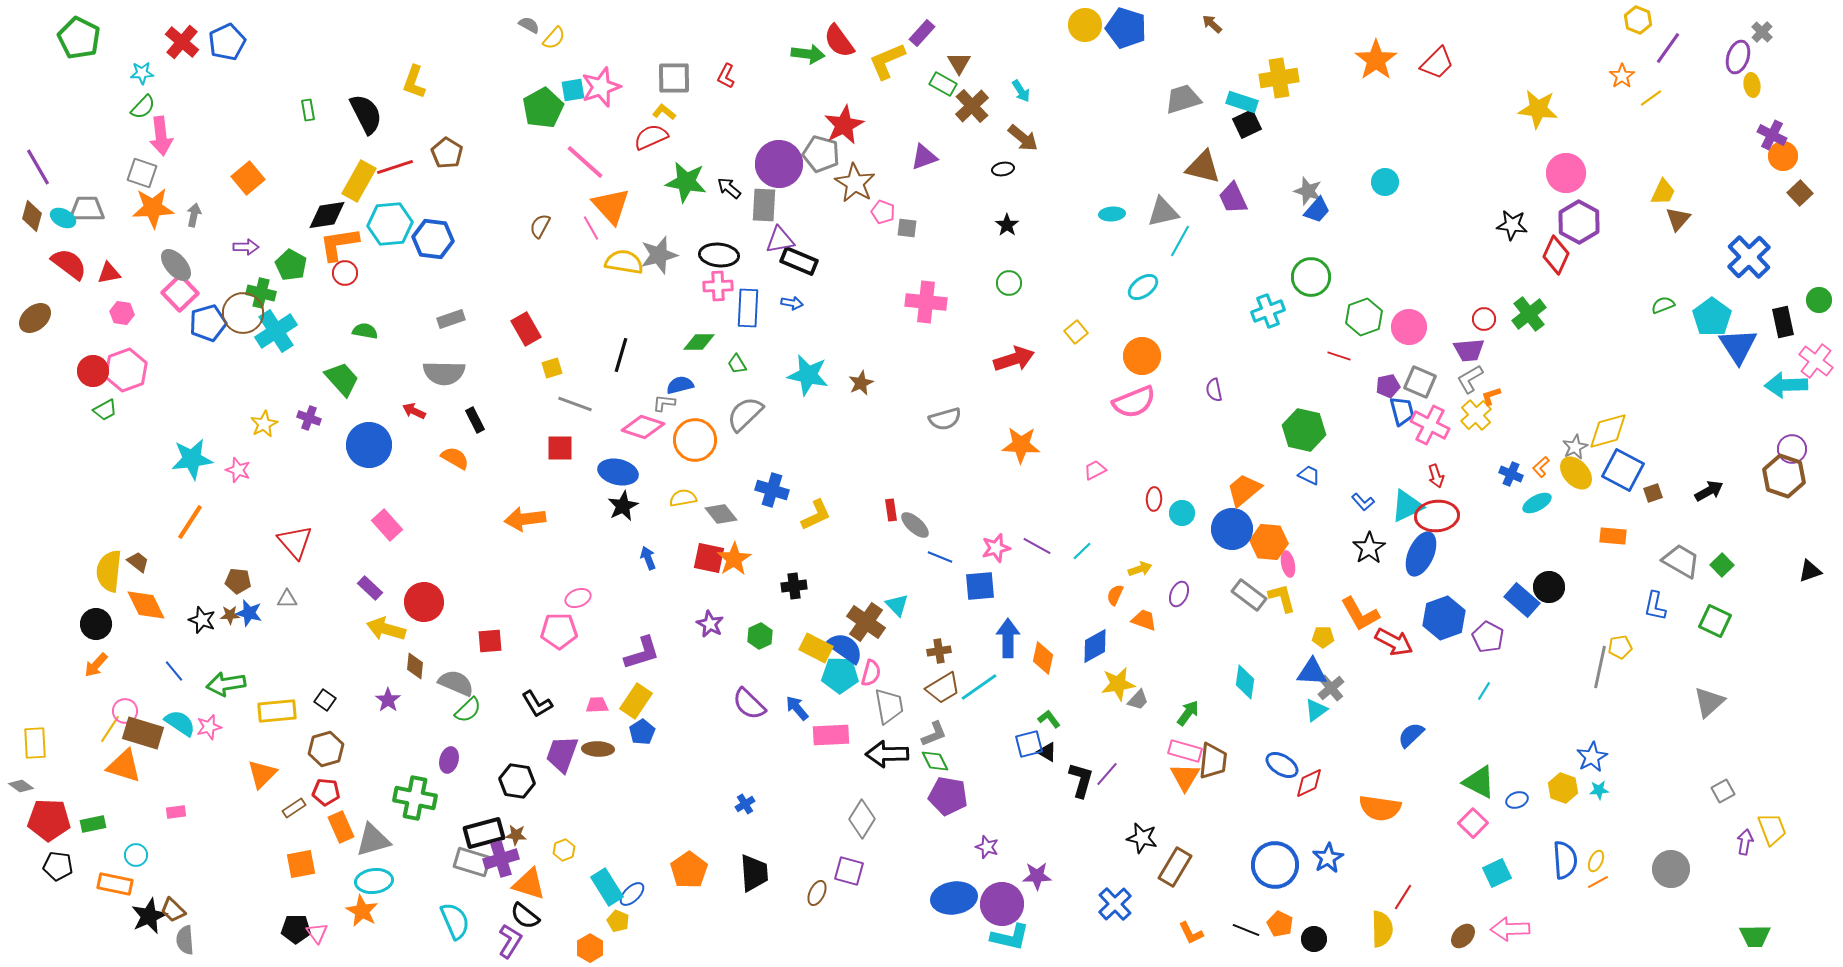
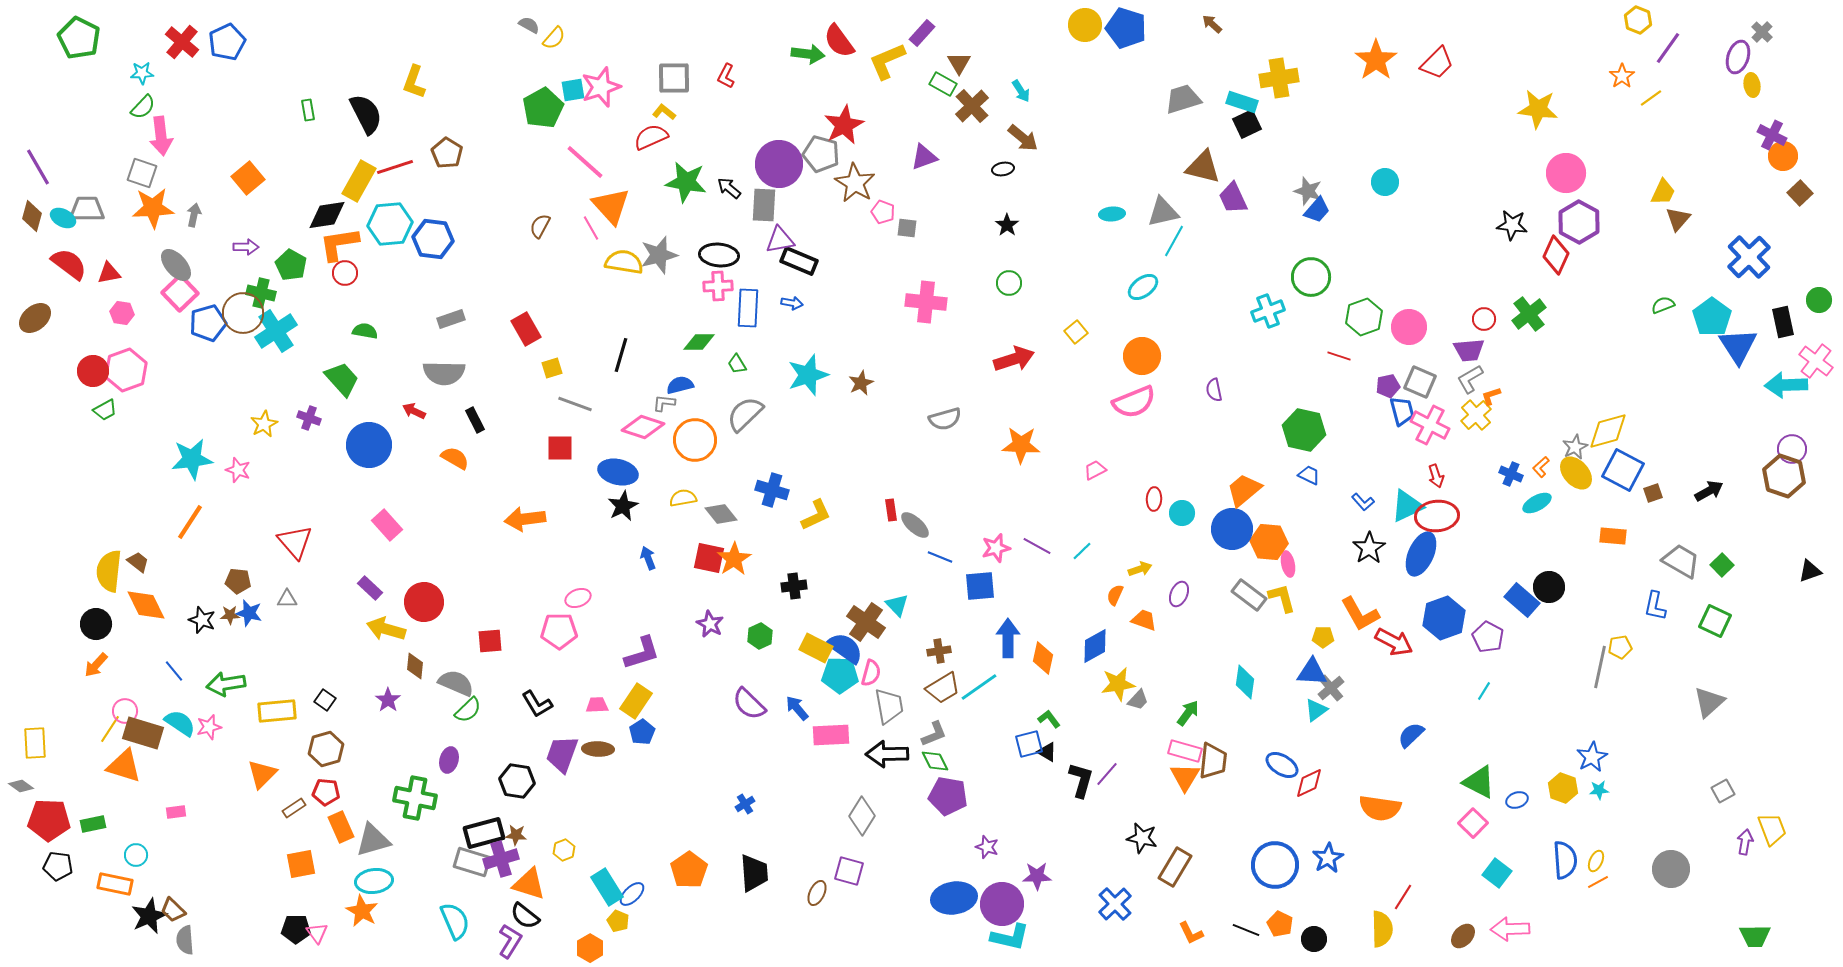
cyan line at (1180, 241): moved 6 px left
cyan star at (808, 375): rotated 30 degrees counterclockwise
gray diamond at (862, 819): moved 3 px up
cyan square at (1497, 873): rotated 28 degrees counterclockwise
